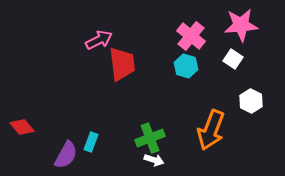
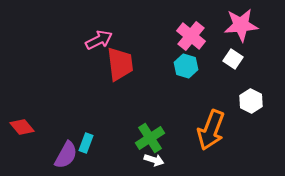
red trapezoid: moved 2 px left
green cross: rotated 12 degrees counterclockwise
cyan rectangle: moved 5 px left, 1 px down
